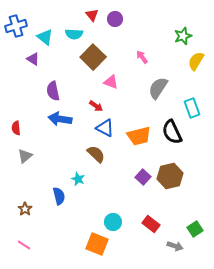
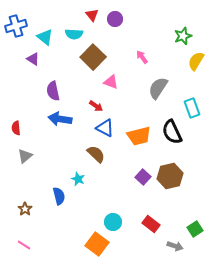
orange square: rotated 15 degrees clockwise
